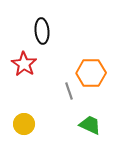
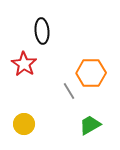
gray line: rotated 12 degrees counterclockwise
green trapezoid: rotated 55 degrees counterclockwise
